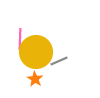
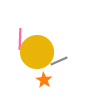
yellow circle: moved 1 px right
orange star: moved 9 px right, 1 px down
